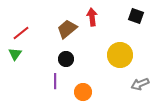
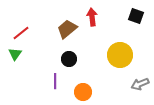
black circle: moved 3 px right
